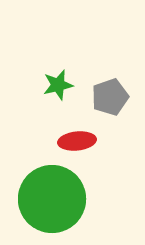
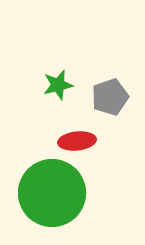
green circle: moved 6 px up
